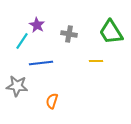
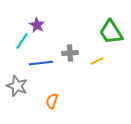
gray cross: moved 1 px right, 19 px down; rotated 14 degrees counterclockwise
yellow line: moved 1 px right; rotated 24 degrees counterclockwise
gray star: rotated 15 degrees clockwise
